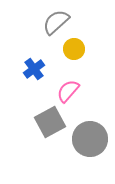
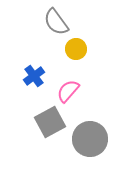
gray semicircle: rotated 84 degrees counterclockwise
yellow circle: moved 2 px right
blue cross: moved 7 px down
